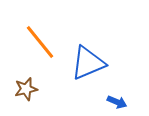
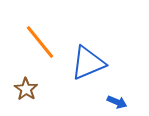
brown star: rotated 25 degrees counterclockwise
